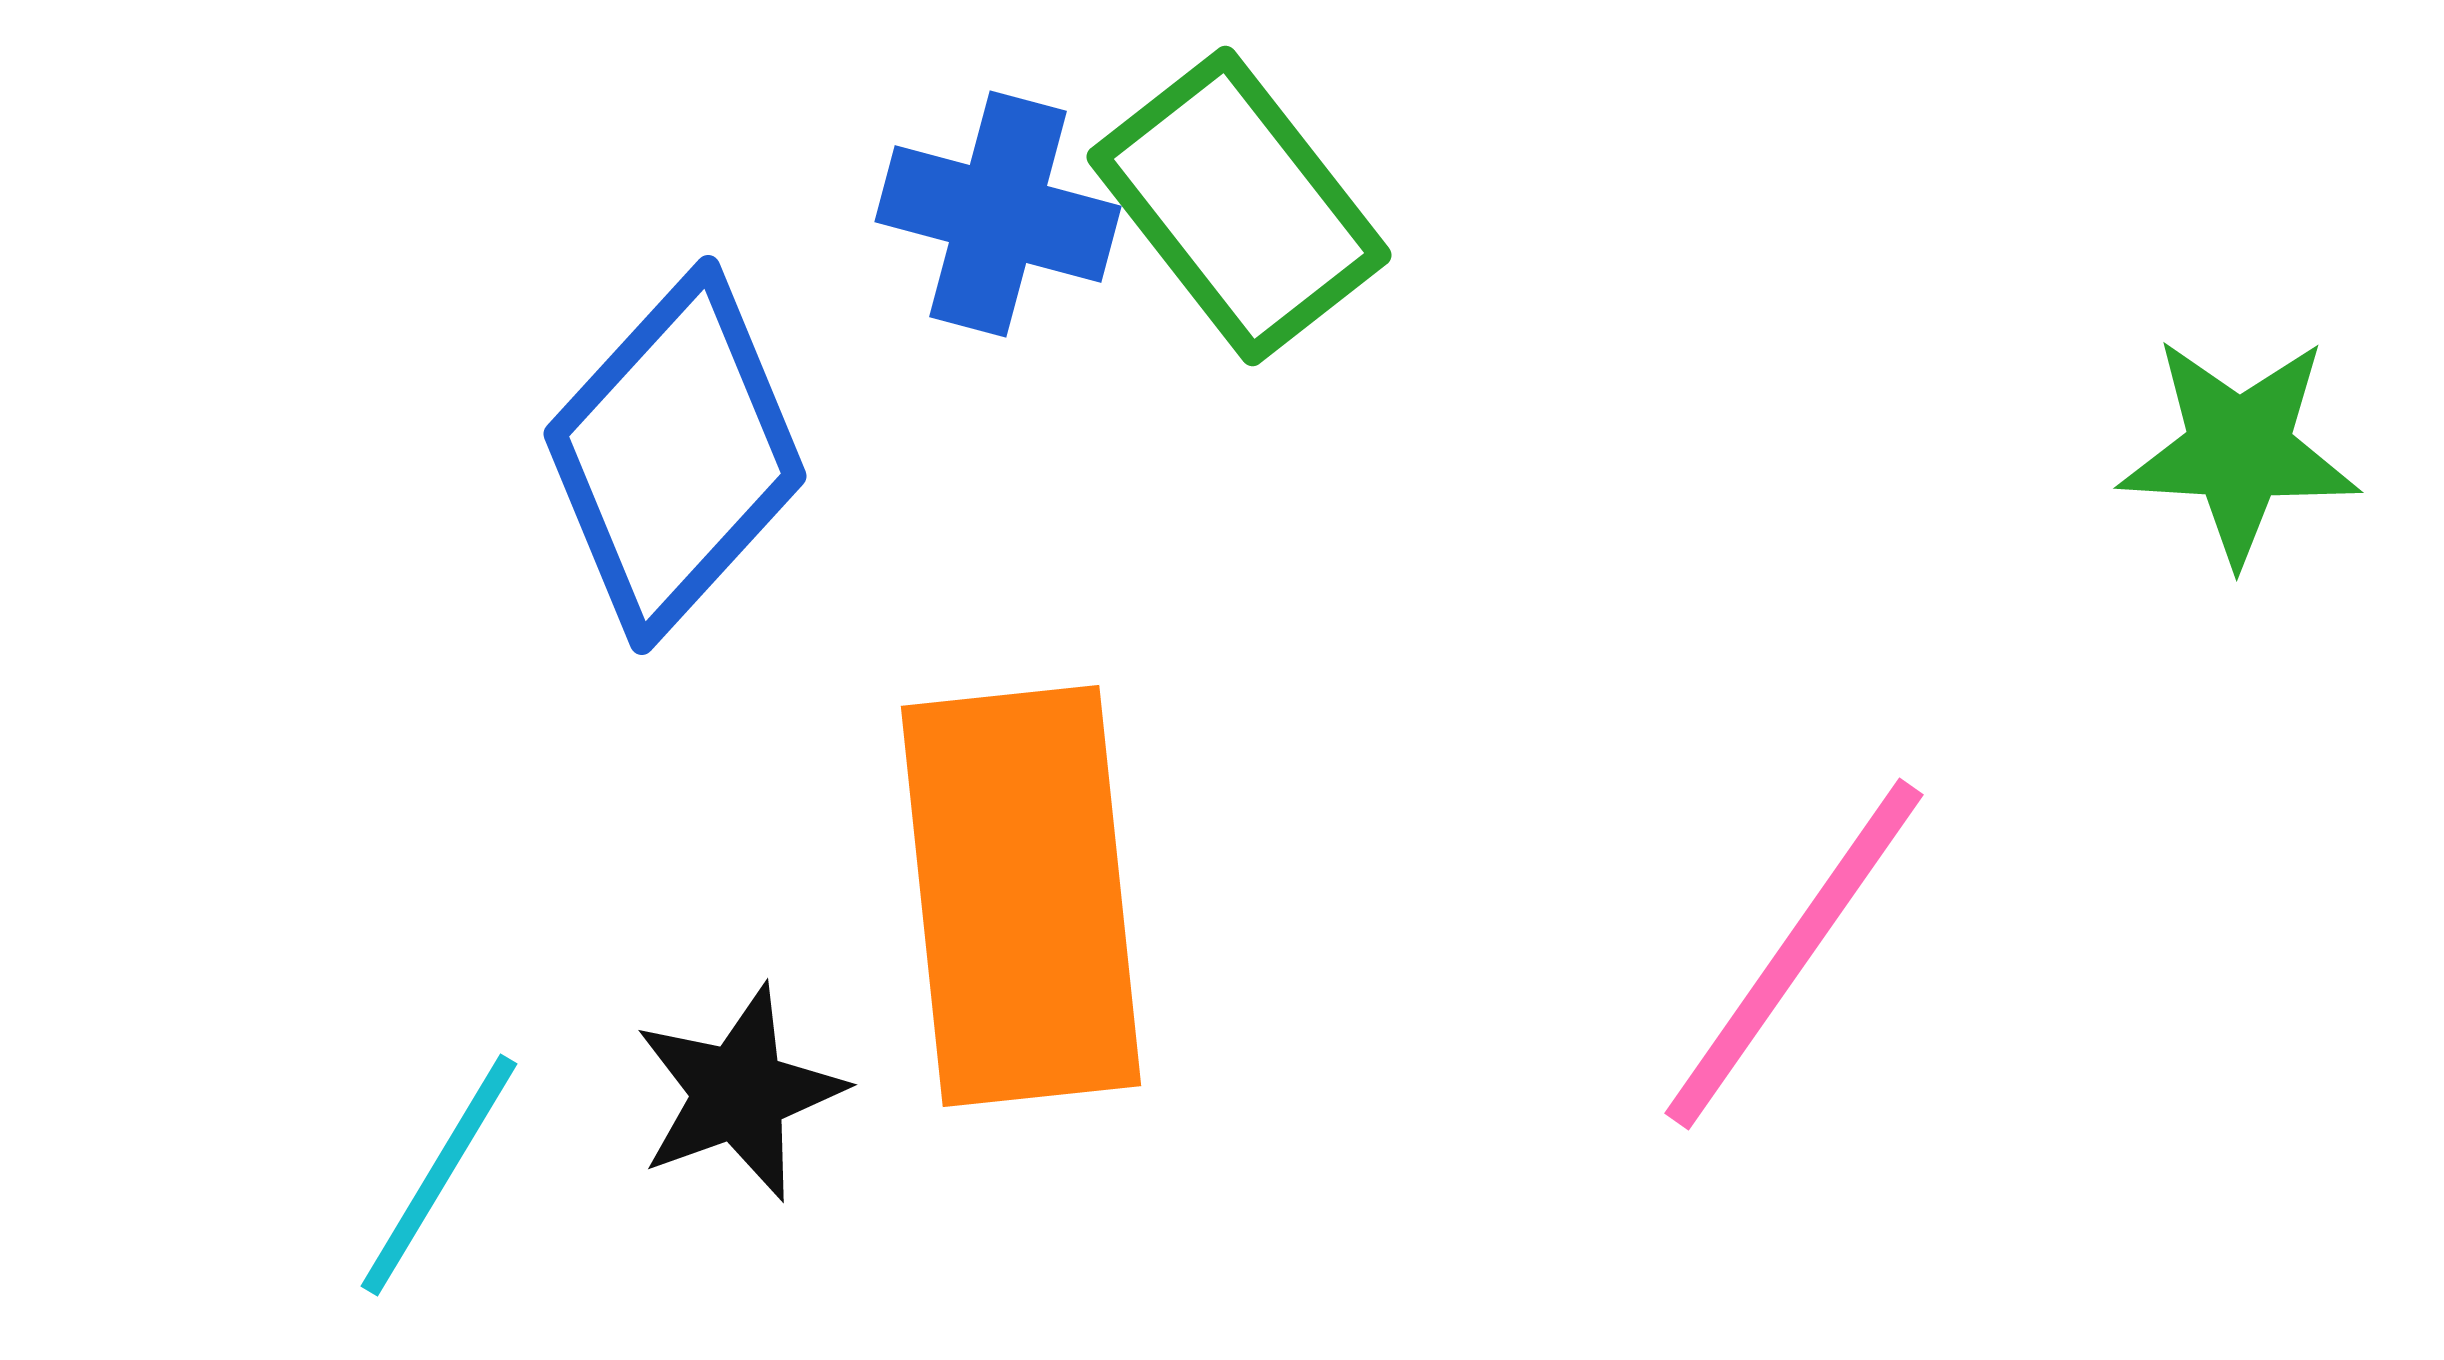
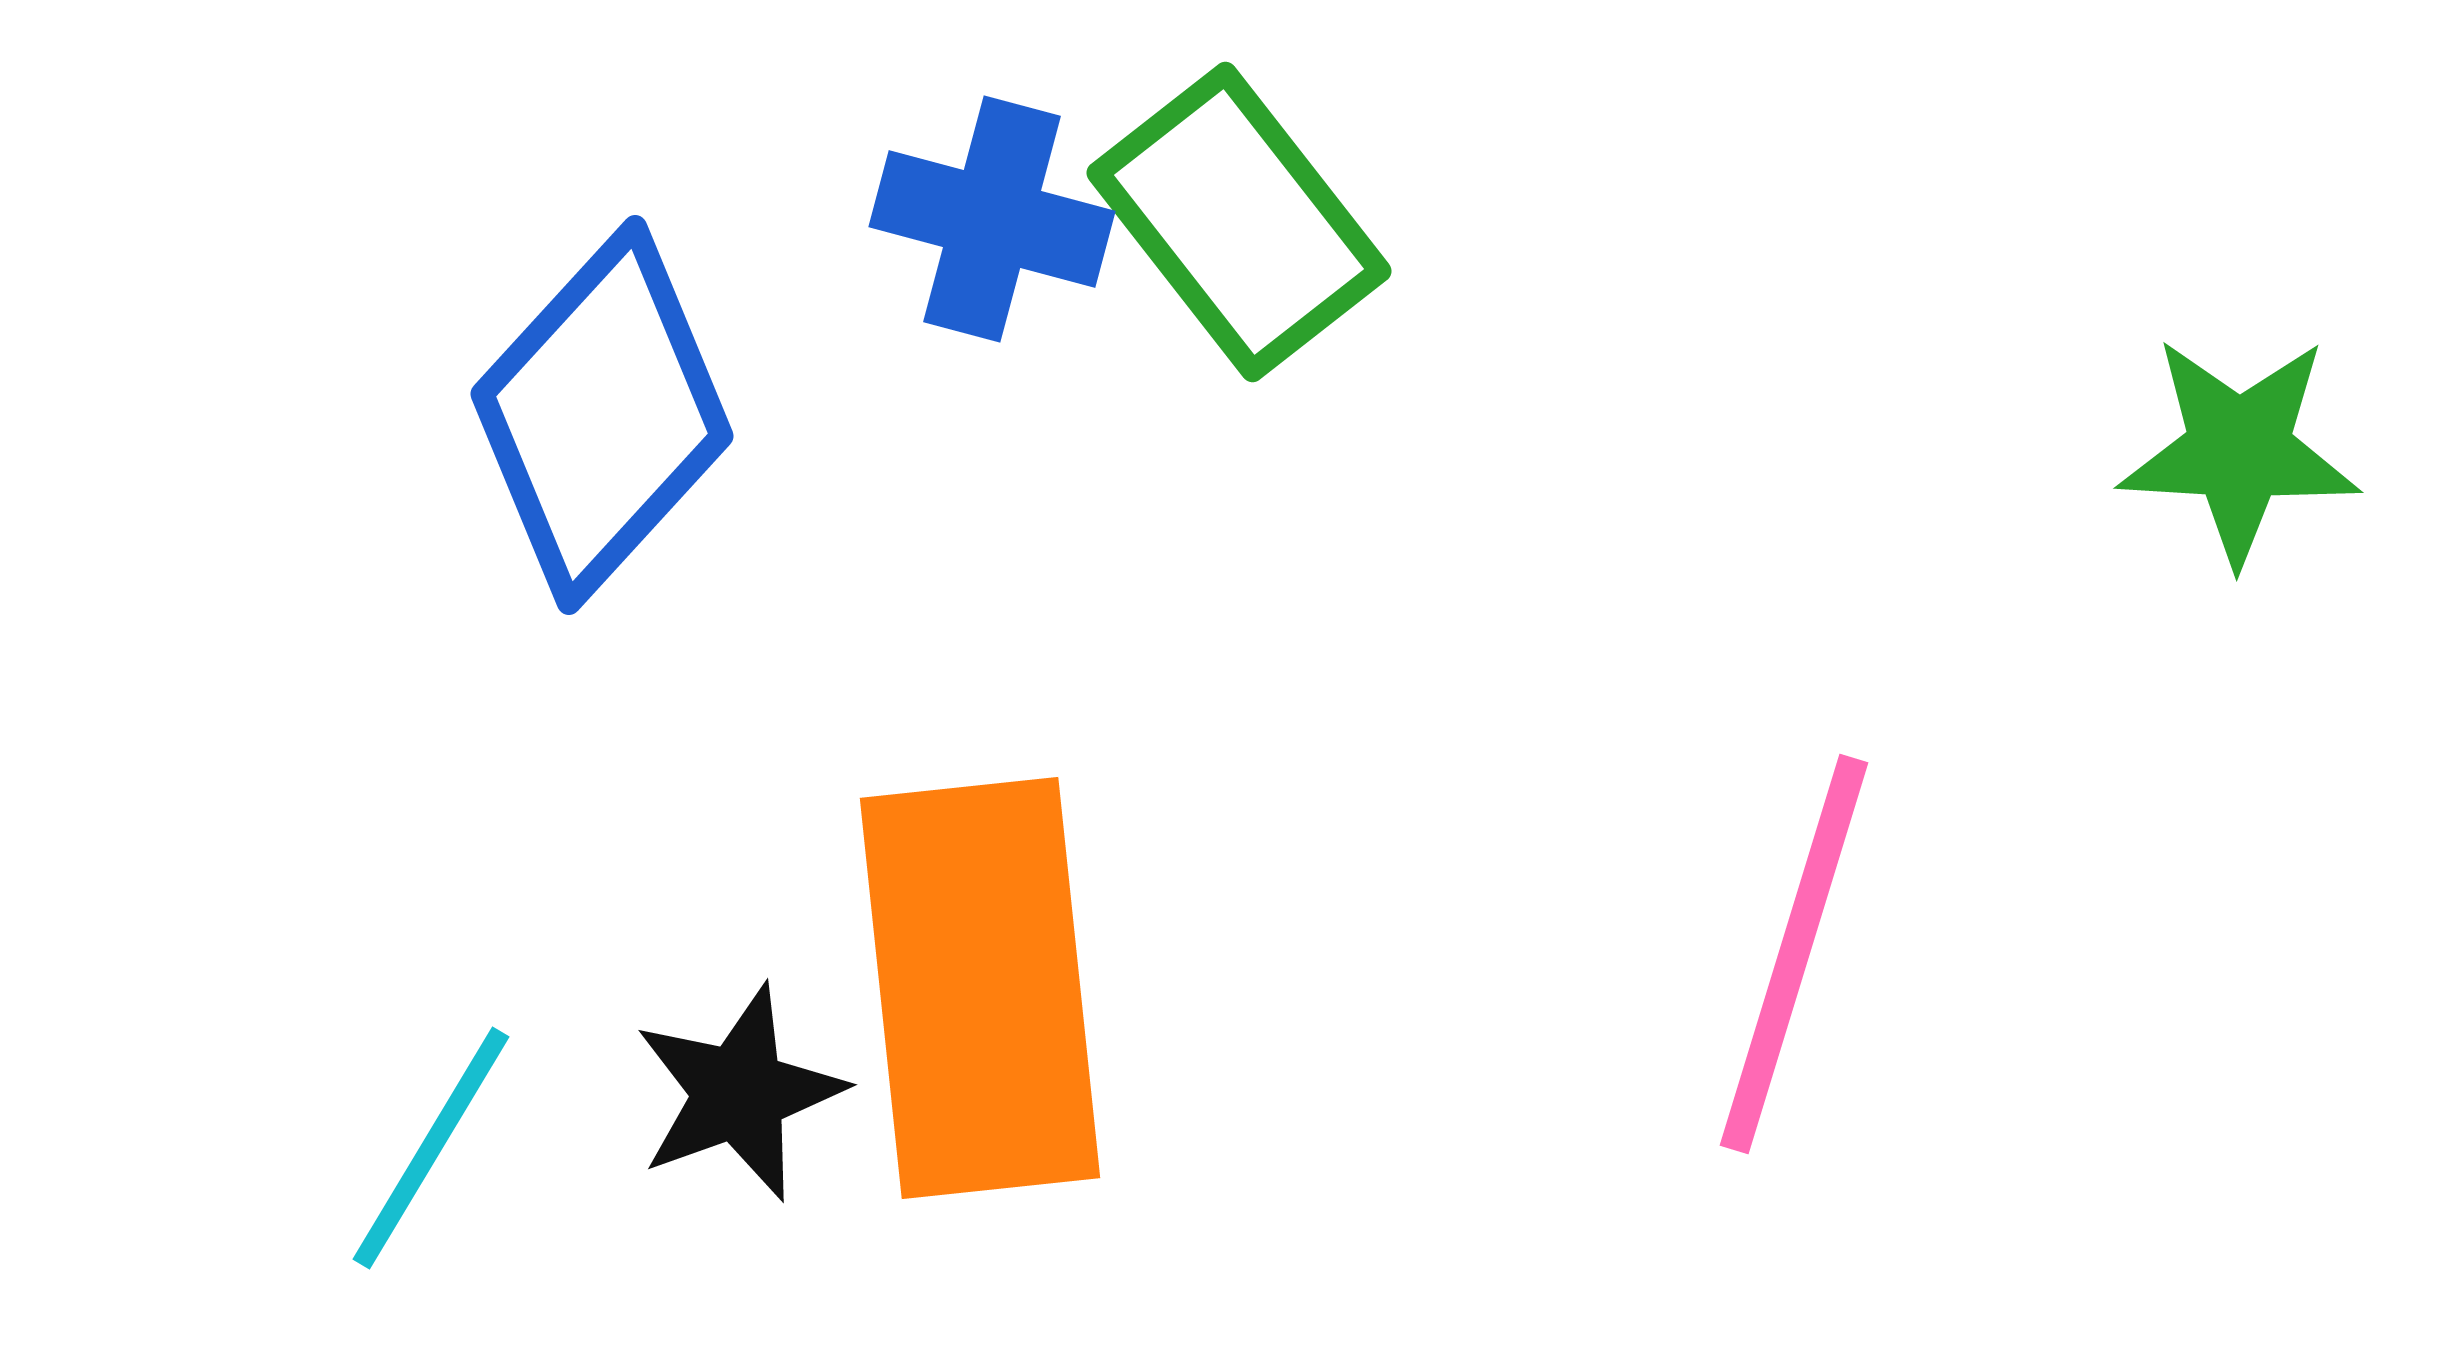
green rectangle: moved 16 px down
blue cross: moved 6 px left, 5 px down
blue diamond: moved 73 px left, 40 px up
orange rectangle: moved 41 px left, 92 px down
pink line: rotated 18 degrees counterclockwise
cyan line: moved 8 px left, 27 px up
